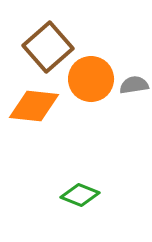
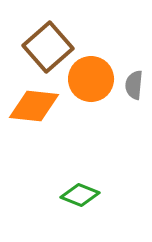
gray semicircle: rotated 76 degrees counterclockwise
